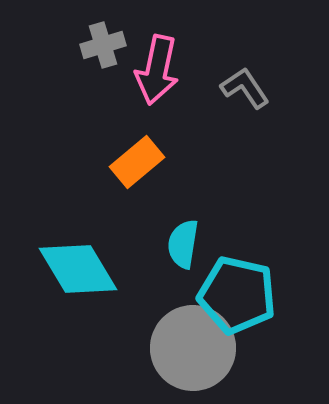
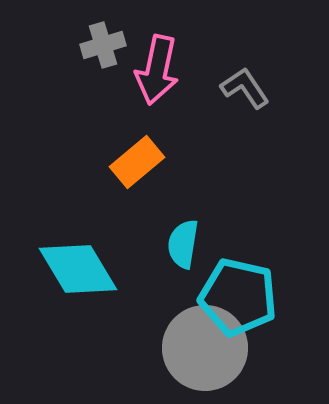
cyan pentagon: moved 1 px right, 2 px down
gray circle: moved 12 px right
